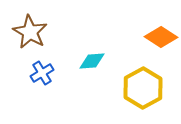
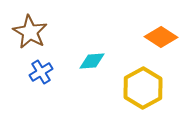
blue cross: moved 1 px left, 1 px up
